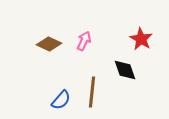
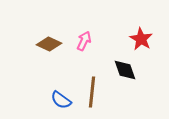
blue semicircle: rotated 85 degrees clockwise
